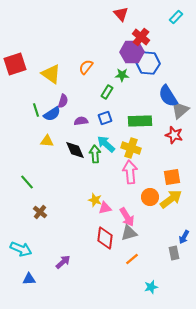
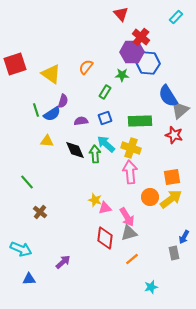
green rectangle at (107, 92): moved 2 px left
